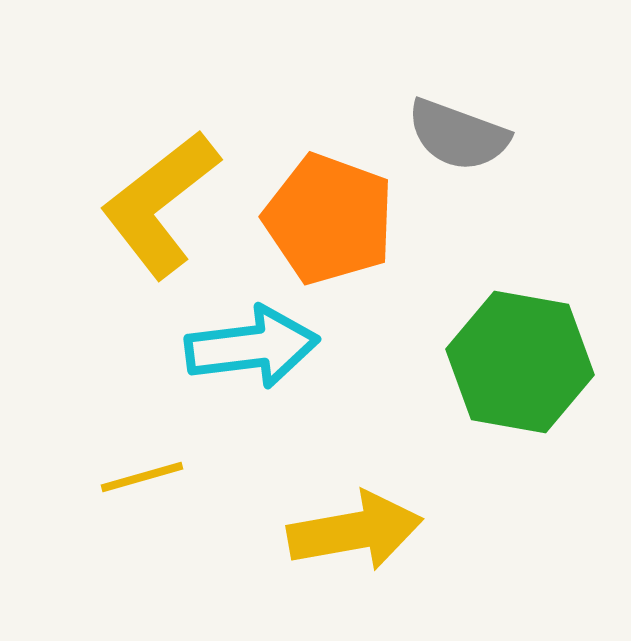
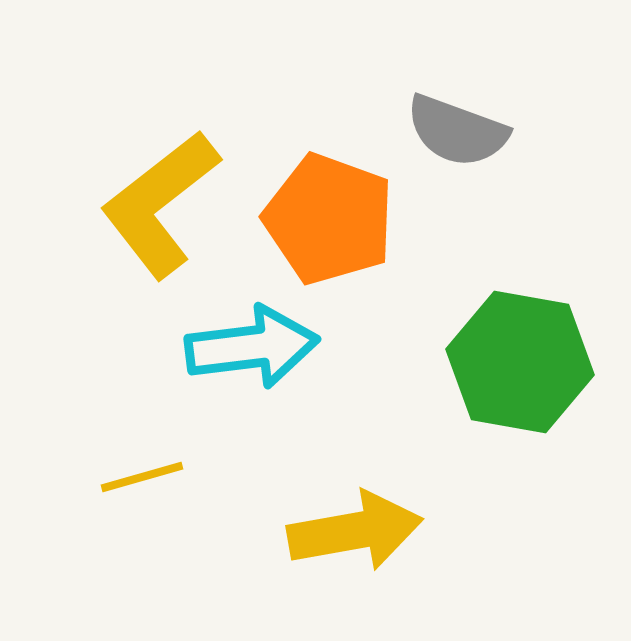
gray semicircle: moved 1 px left, 4 px up
